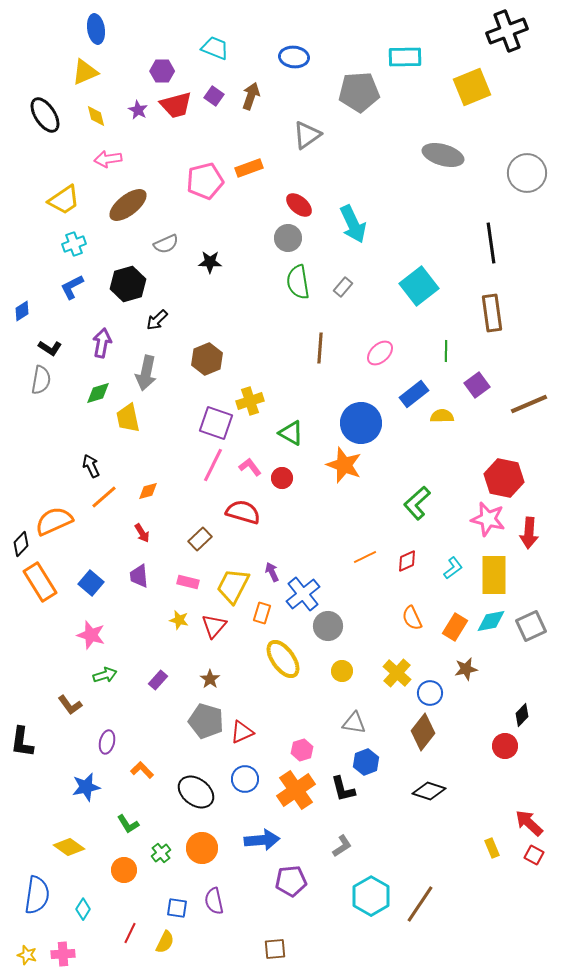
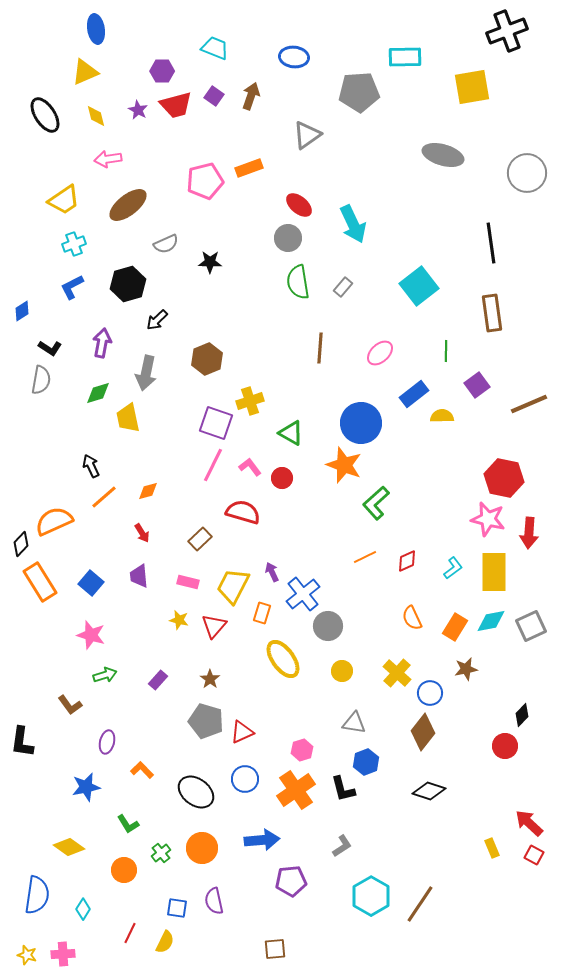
yellow square at (472, 87): rotated 12 degrees clockwise
green L-shape at (417, 503): moved 41 px left
yellow rectangle at (494, 575): moved 3 px up
